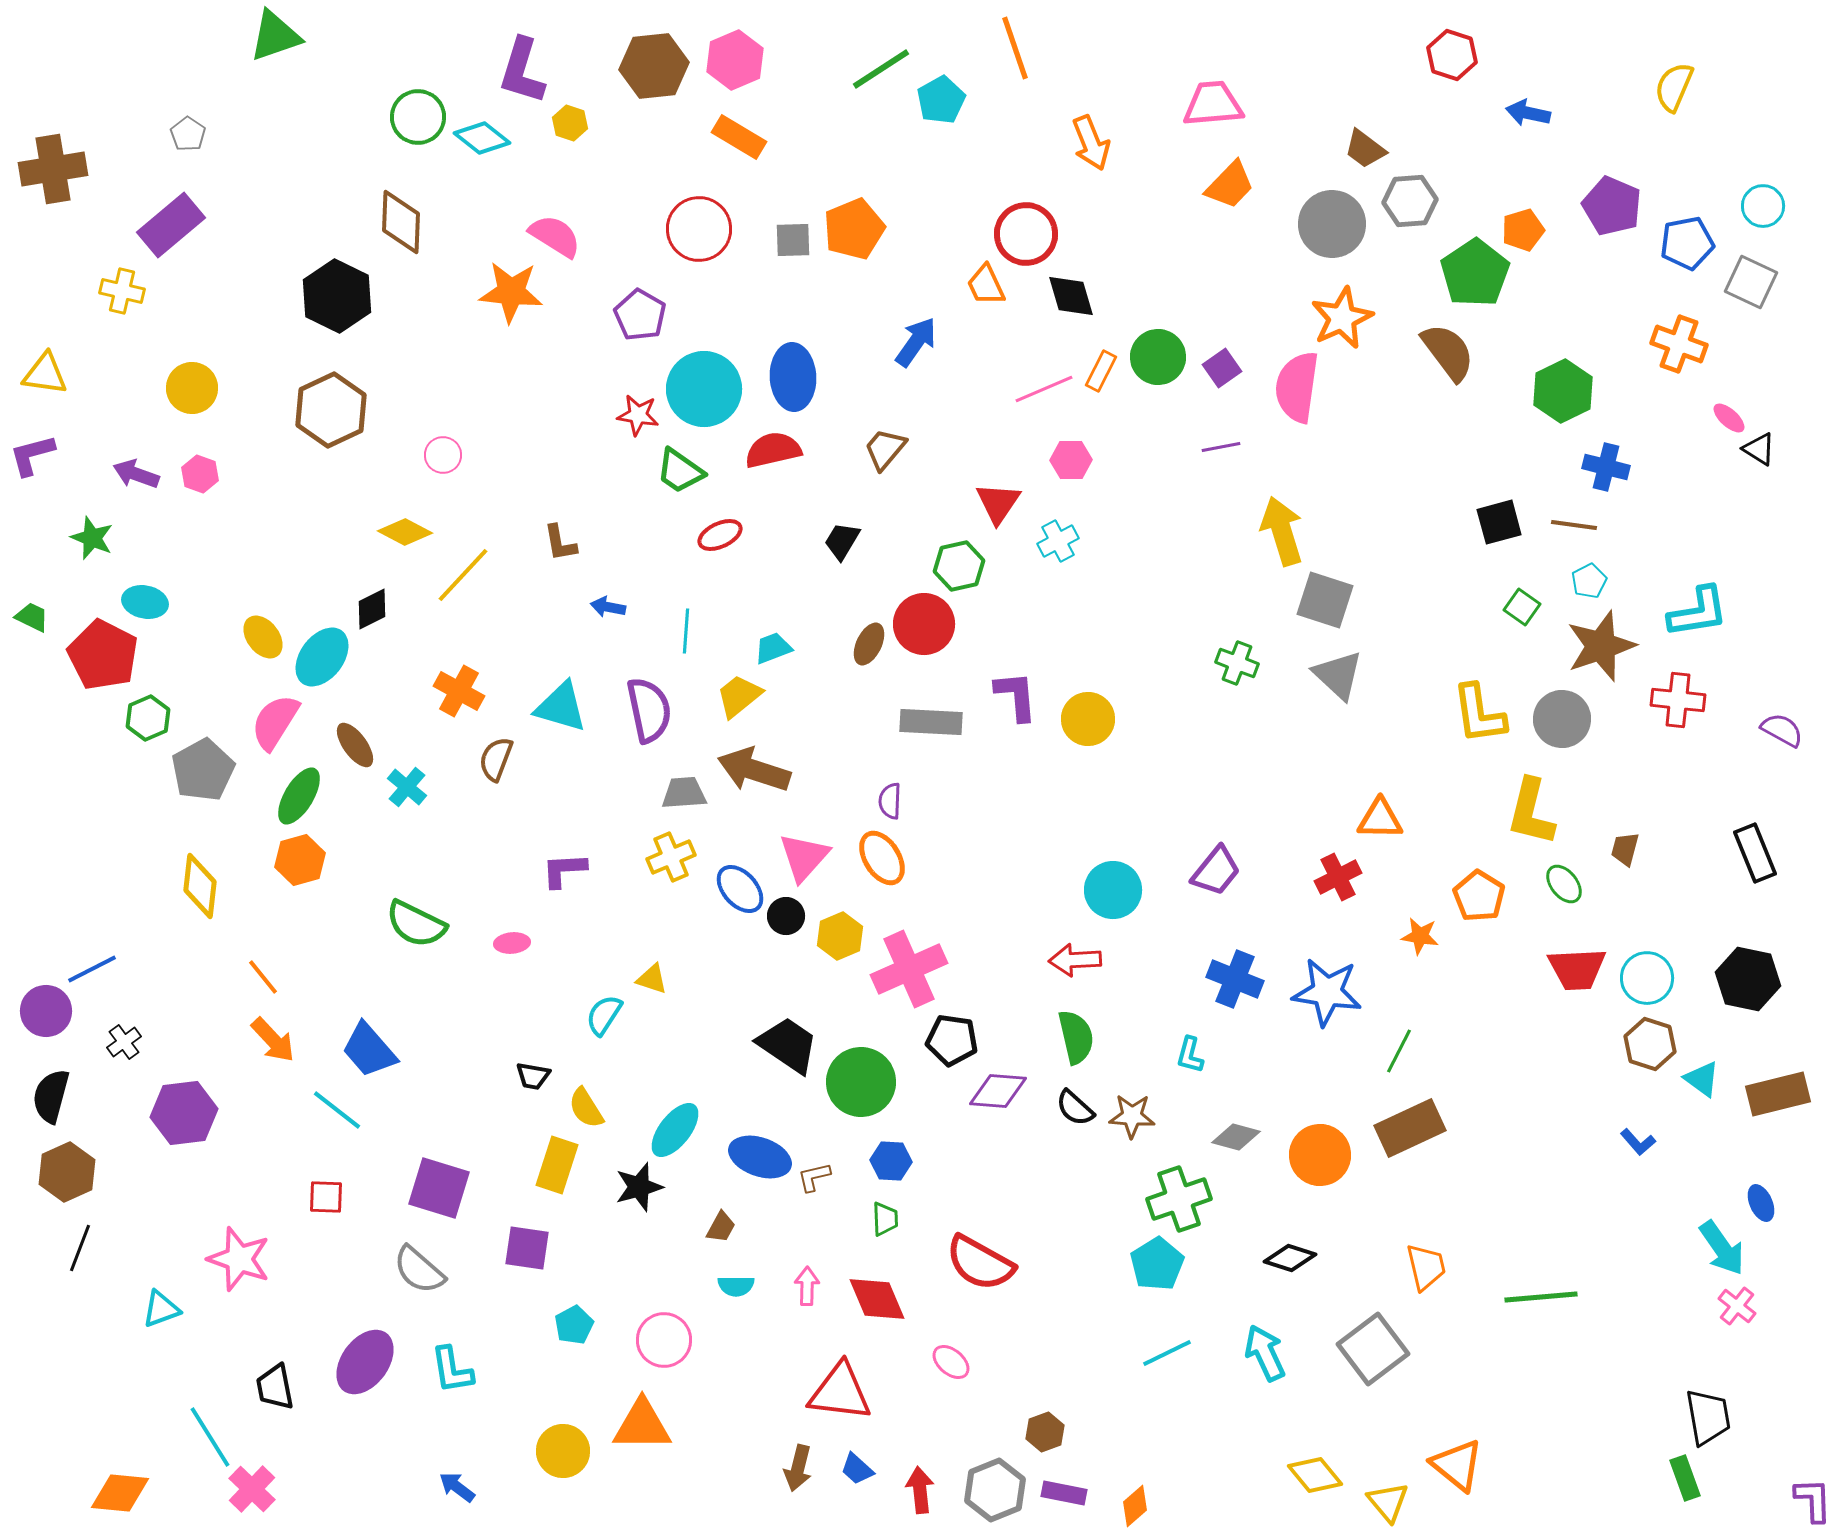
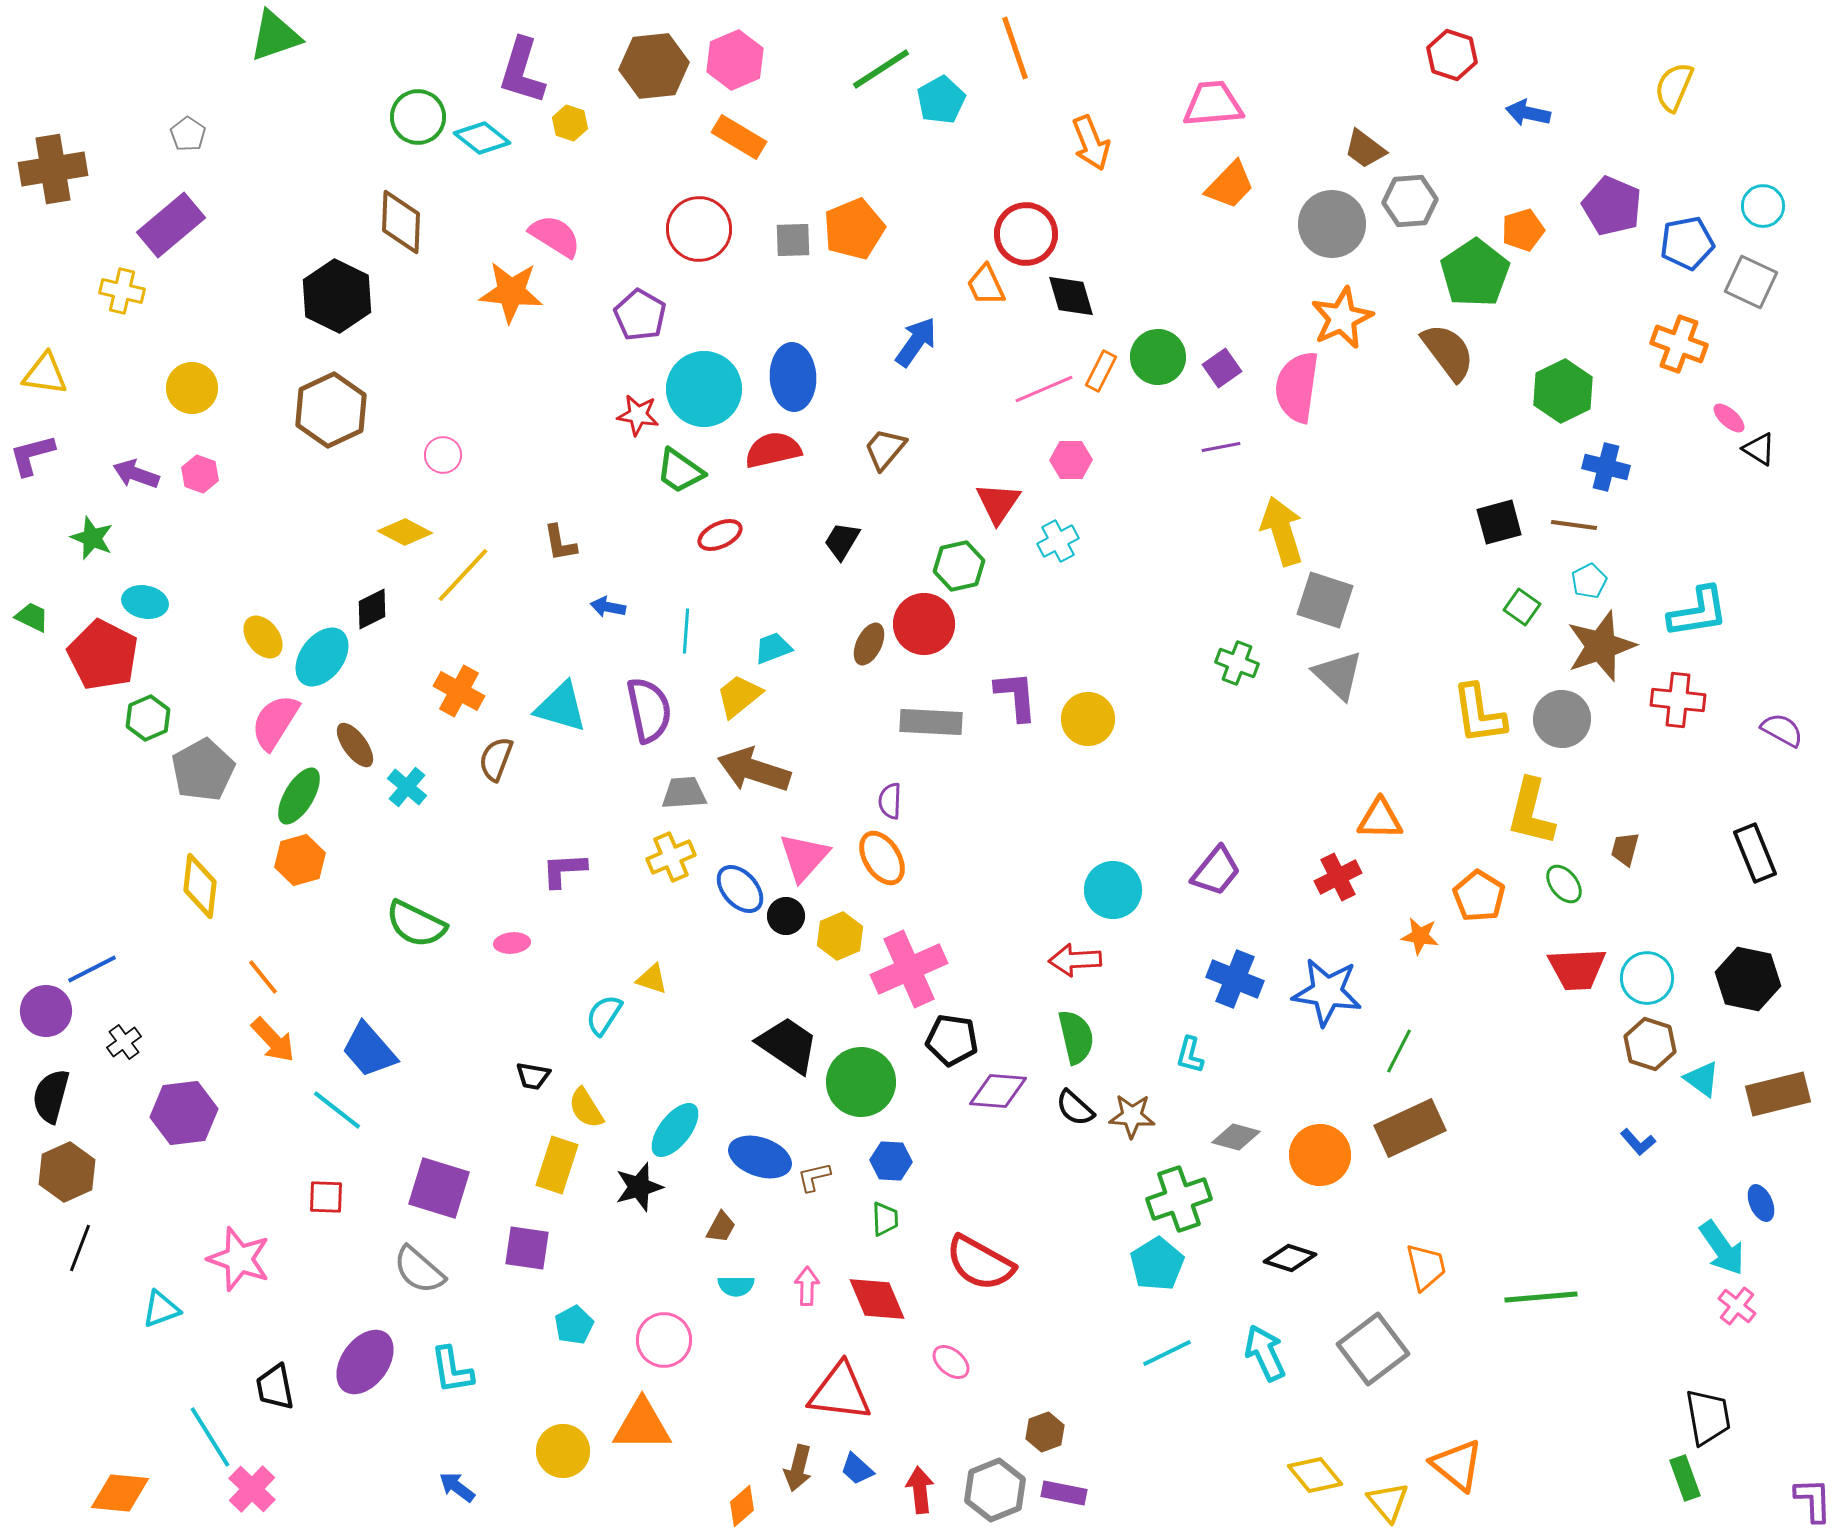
orange diamond at (1135, 1506): moved 393 px left
